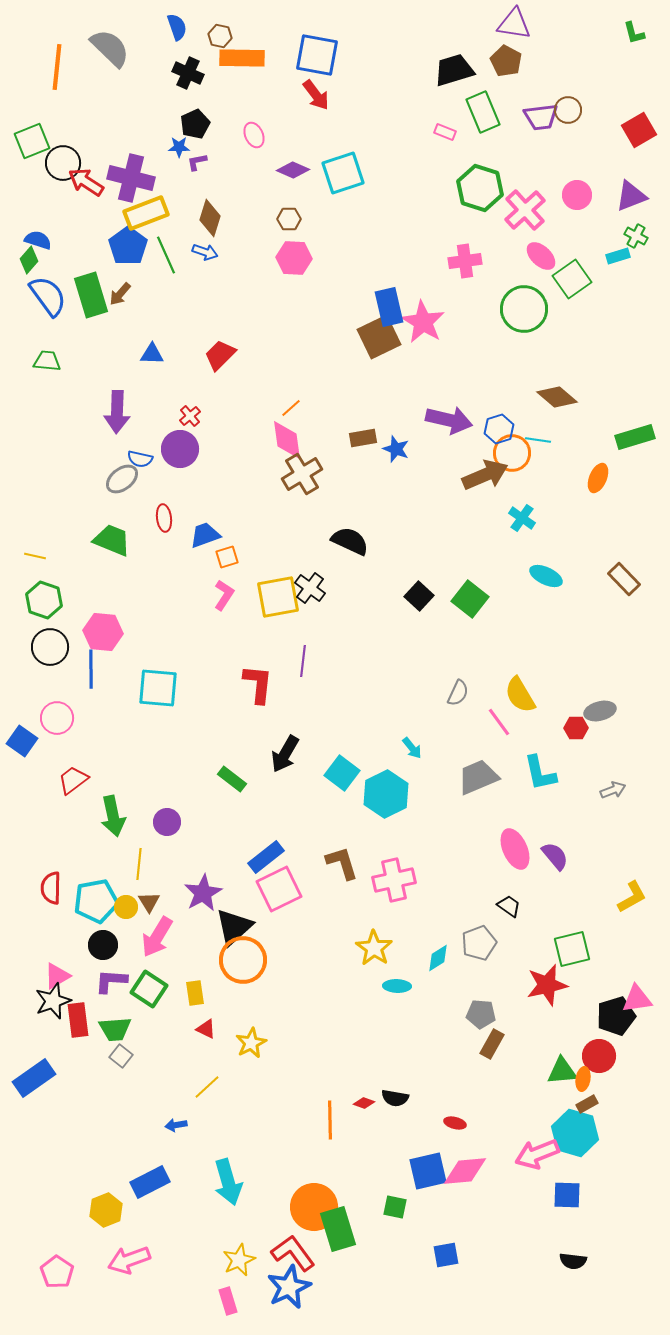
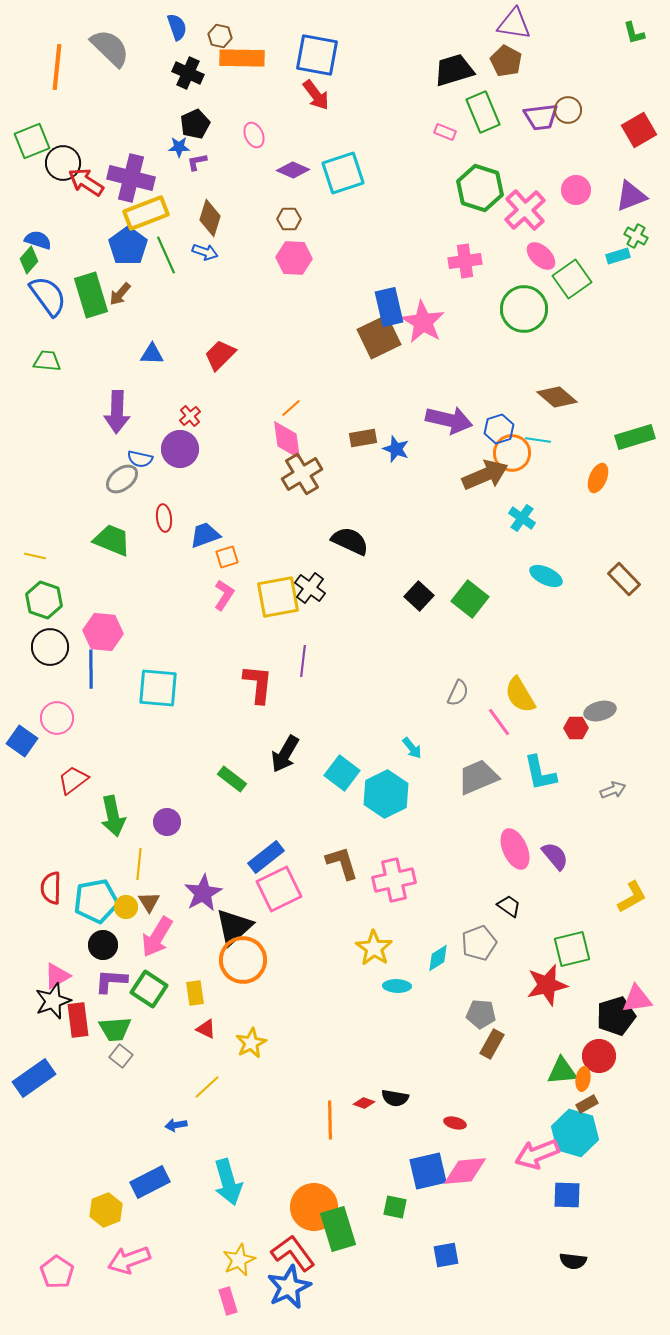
pink circle at (577, 195): moved 1 px left, 5 px up
